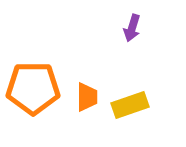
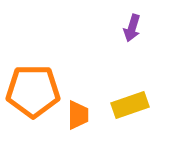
orange pentagon: moved 3 px down
orange trapezoid: moved 9 px left, 18 px down
